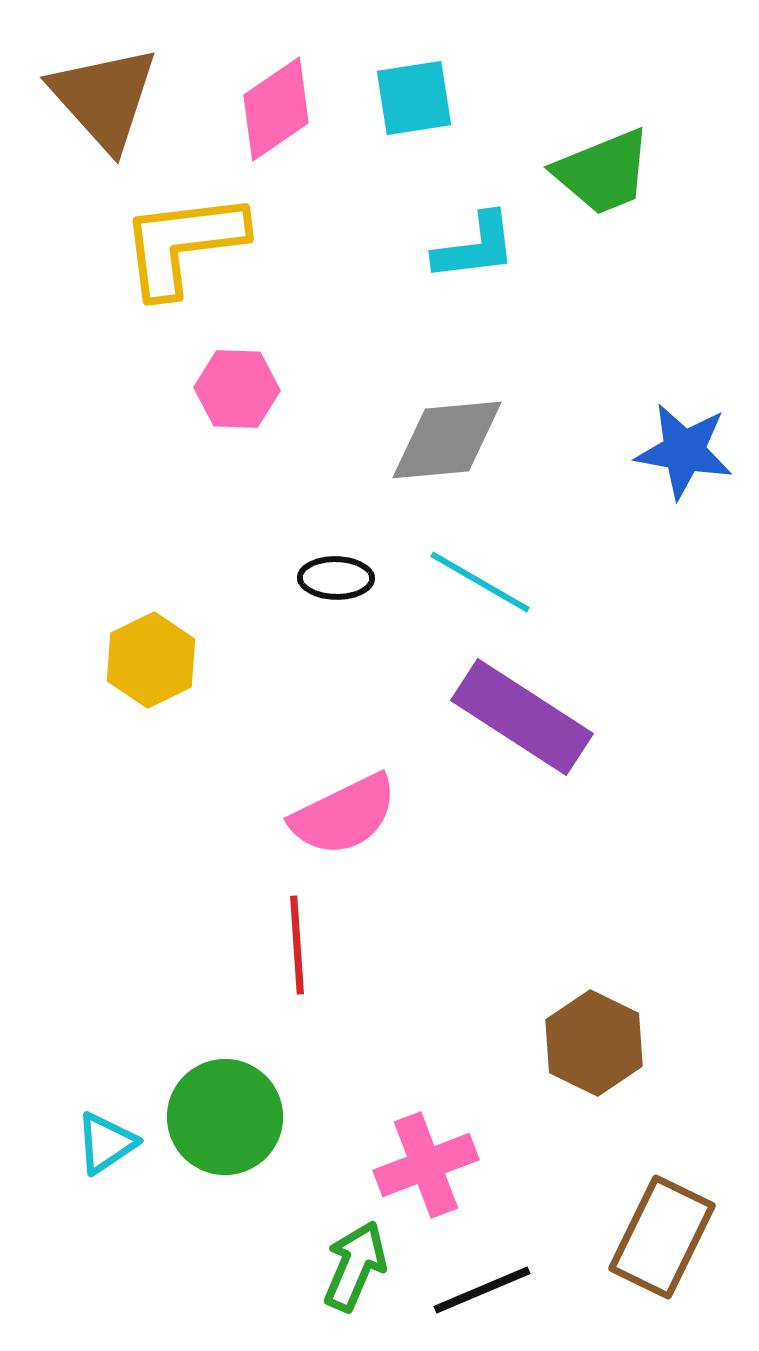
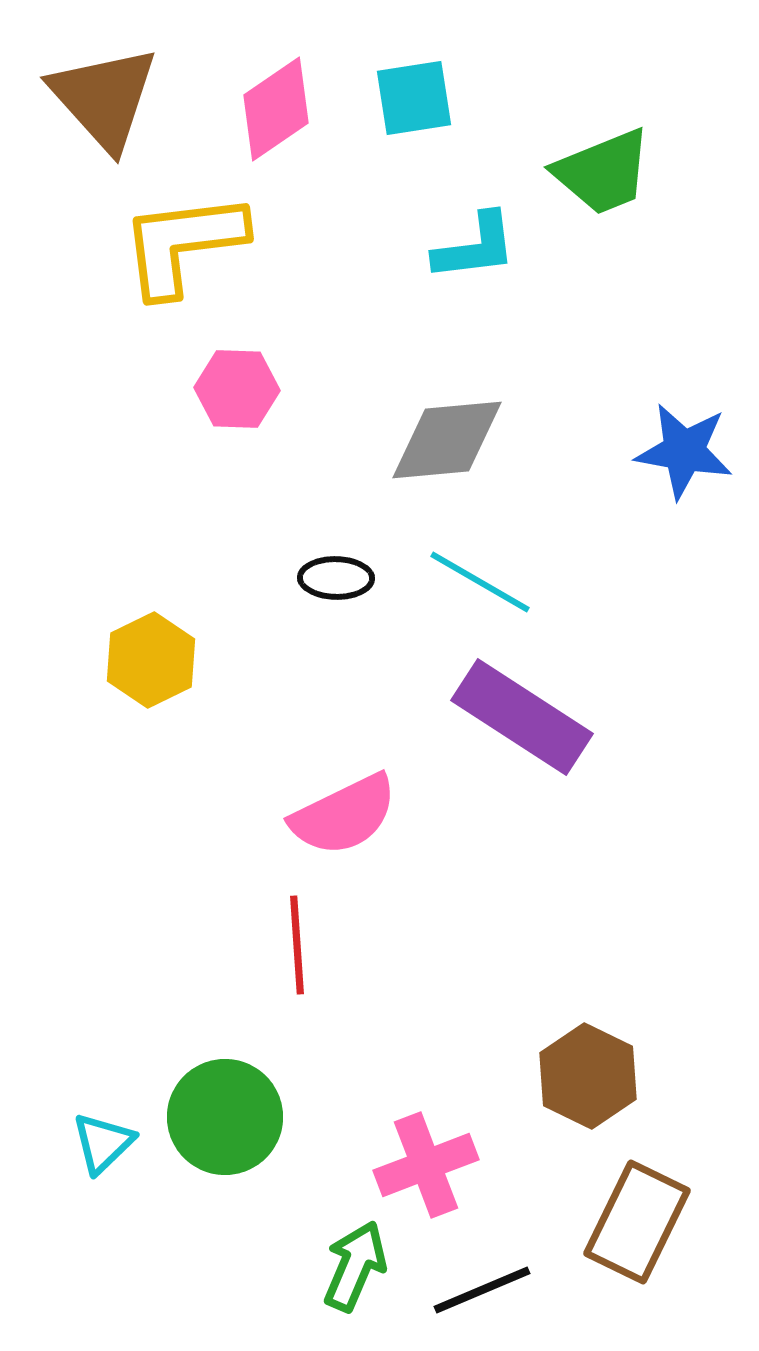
brown hexagon: moved 6 px left, 33 px down
cyan triangle: moved 3 px left; rotated 10 degrees counterclockwise
brown rectangle: moved 25 px left, 15 px up
